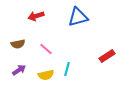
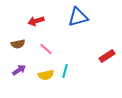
red arrow: moved 5 px down
cyan line: moved 2 px left, 2 px down
